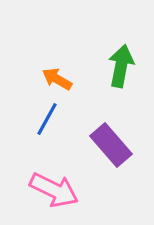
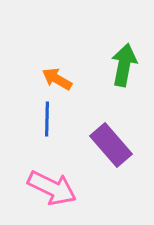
green arrow: moved 3 px right, 1 px up
blue line: rotated 28 degrees counterclockwise
pink arrow: moved 2 px left, 2 px up
